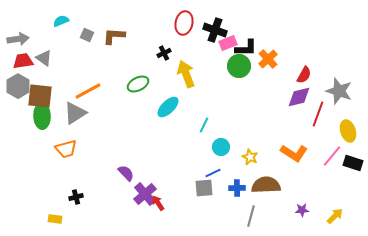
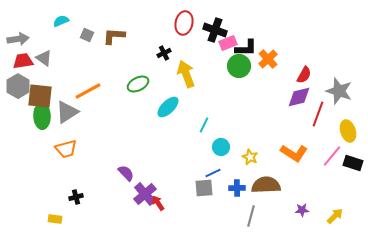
gray triangle at (75, 113): moved 8 px left, 1 px up
